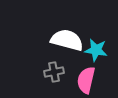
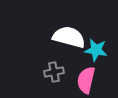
white semicircle: moved 2 px right, 3 px up
